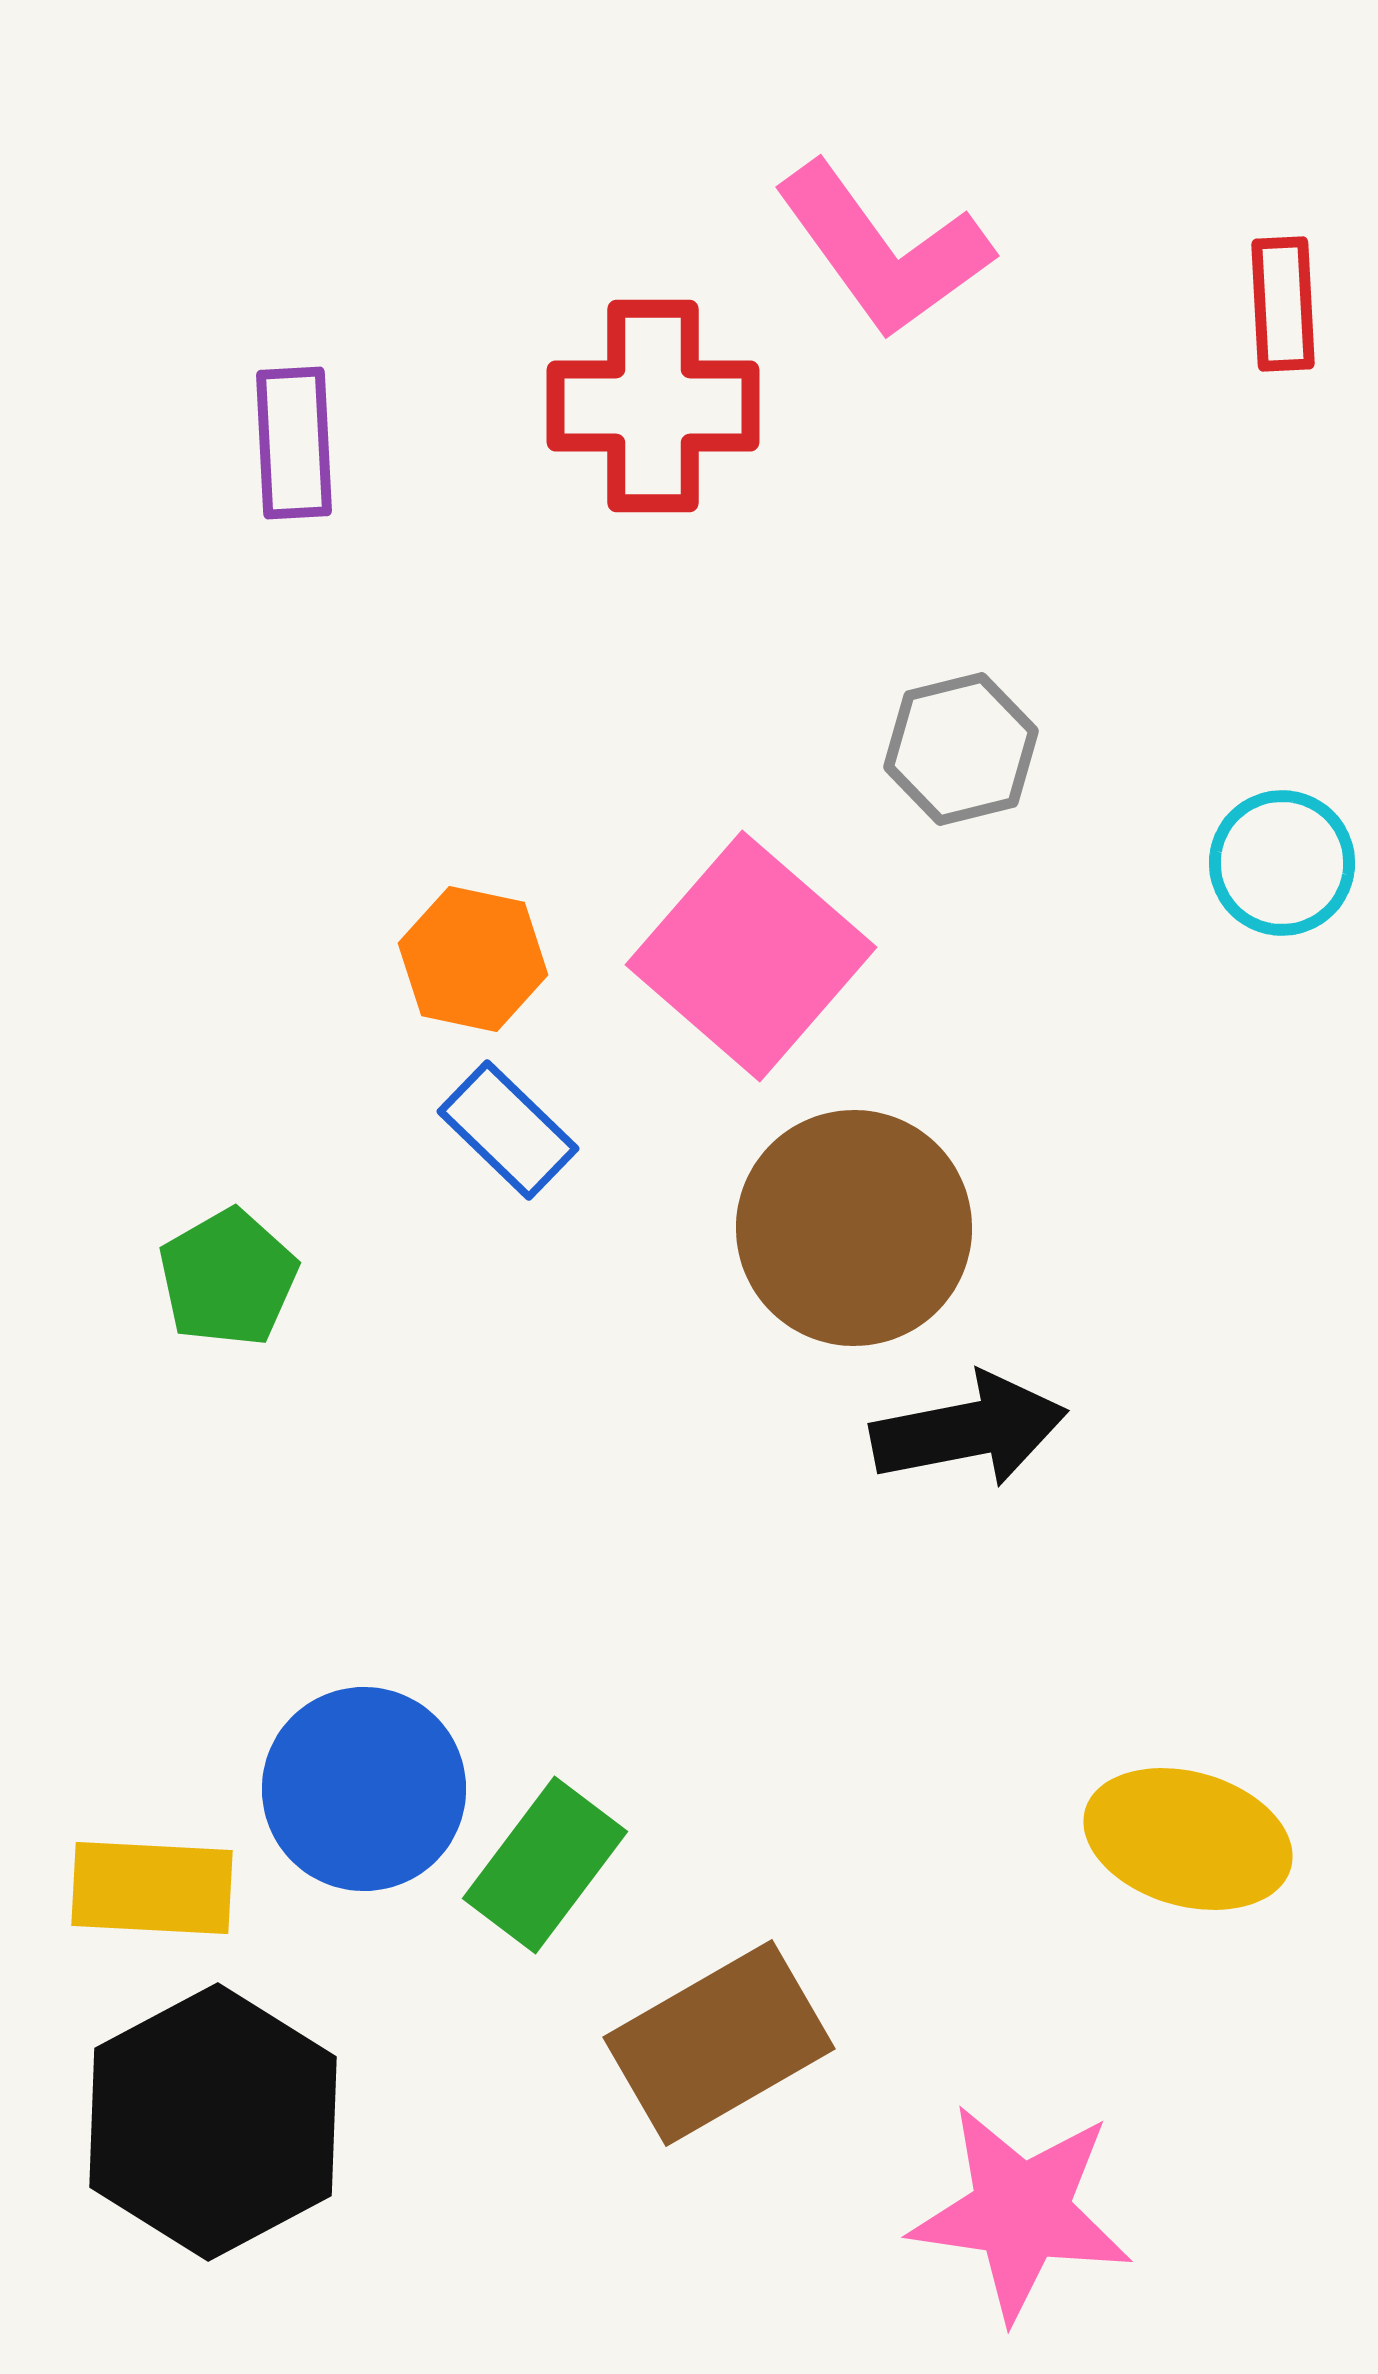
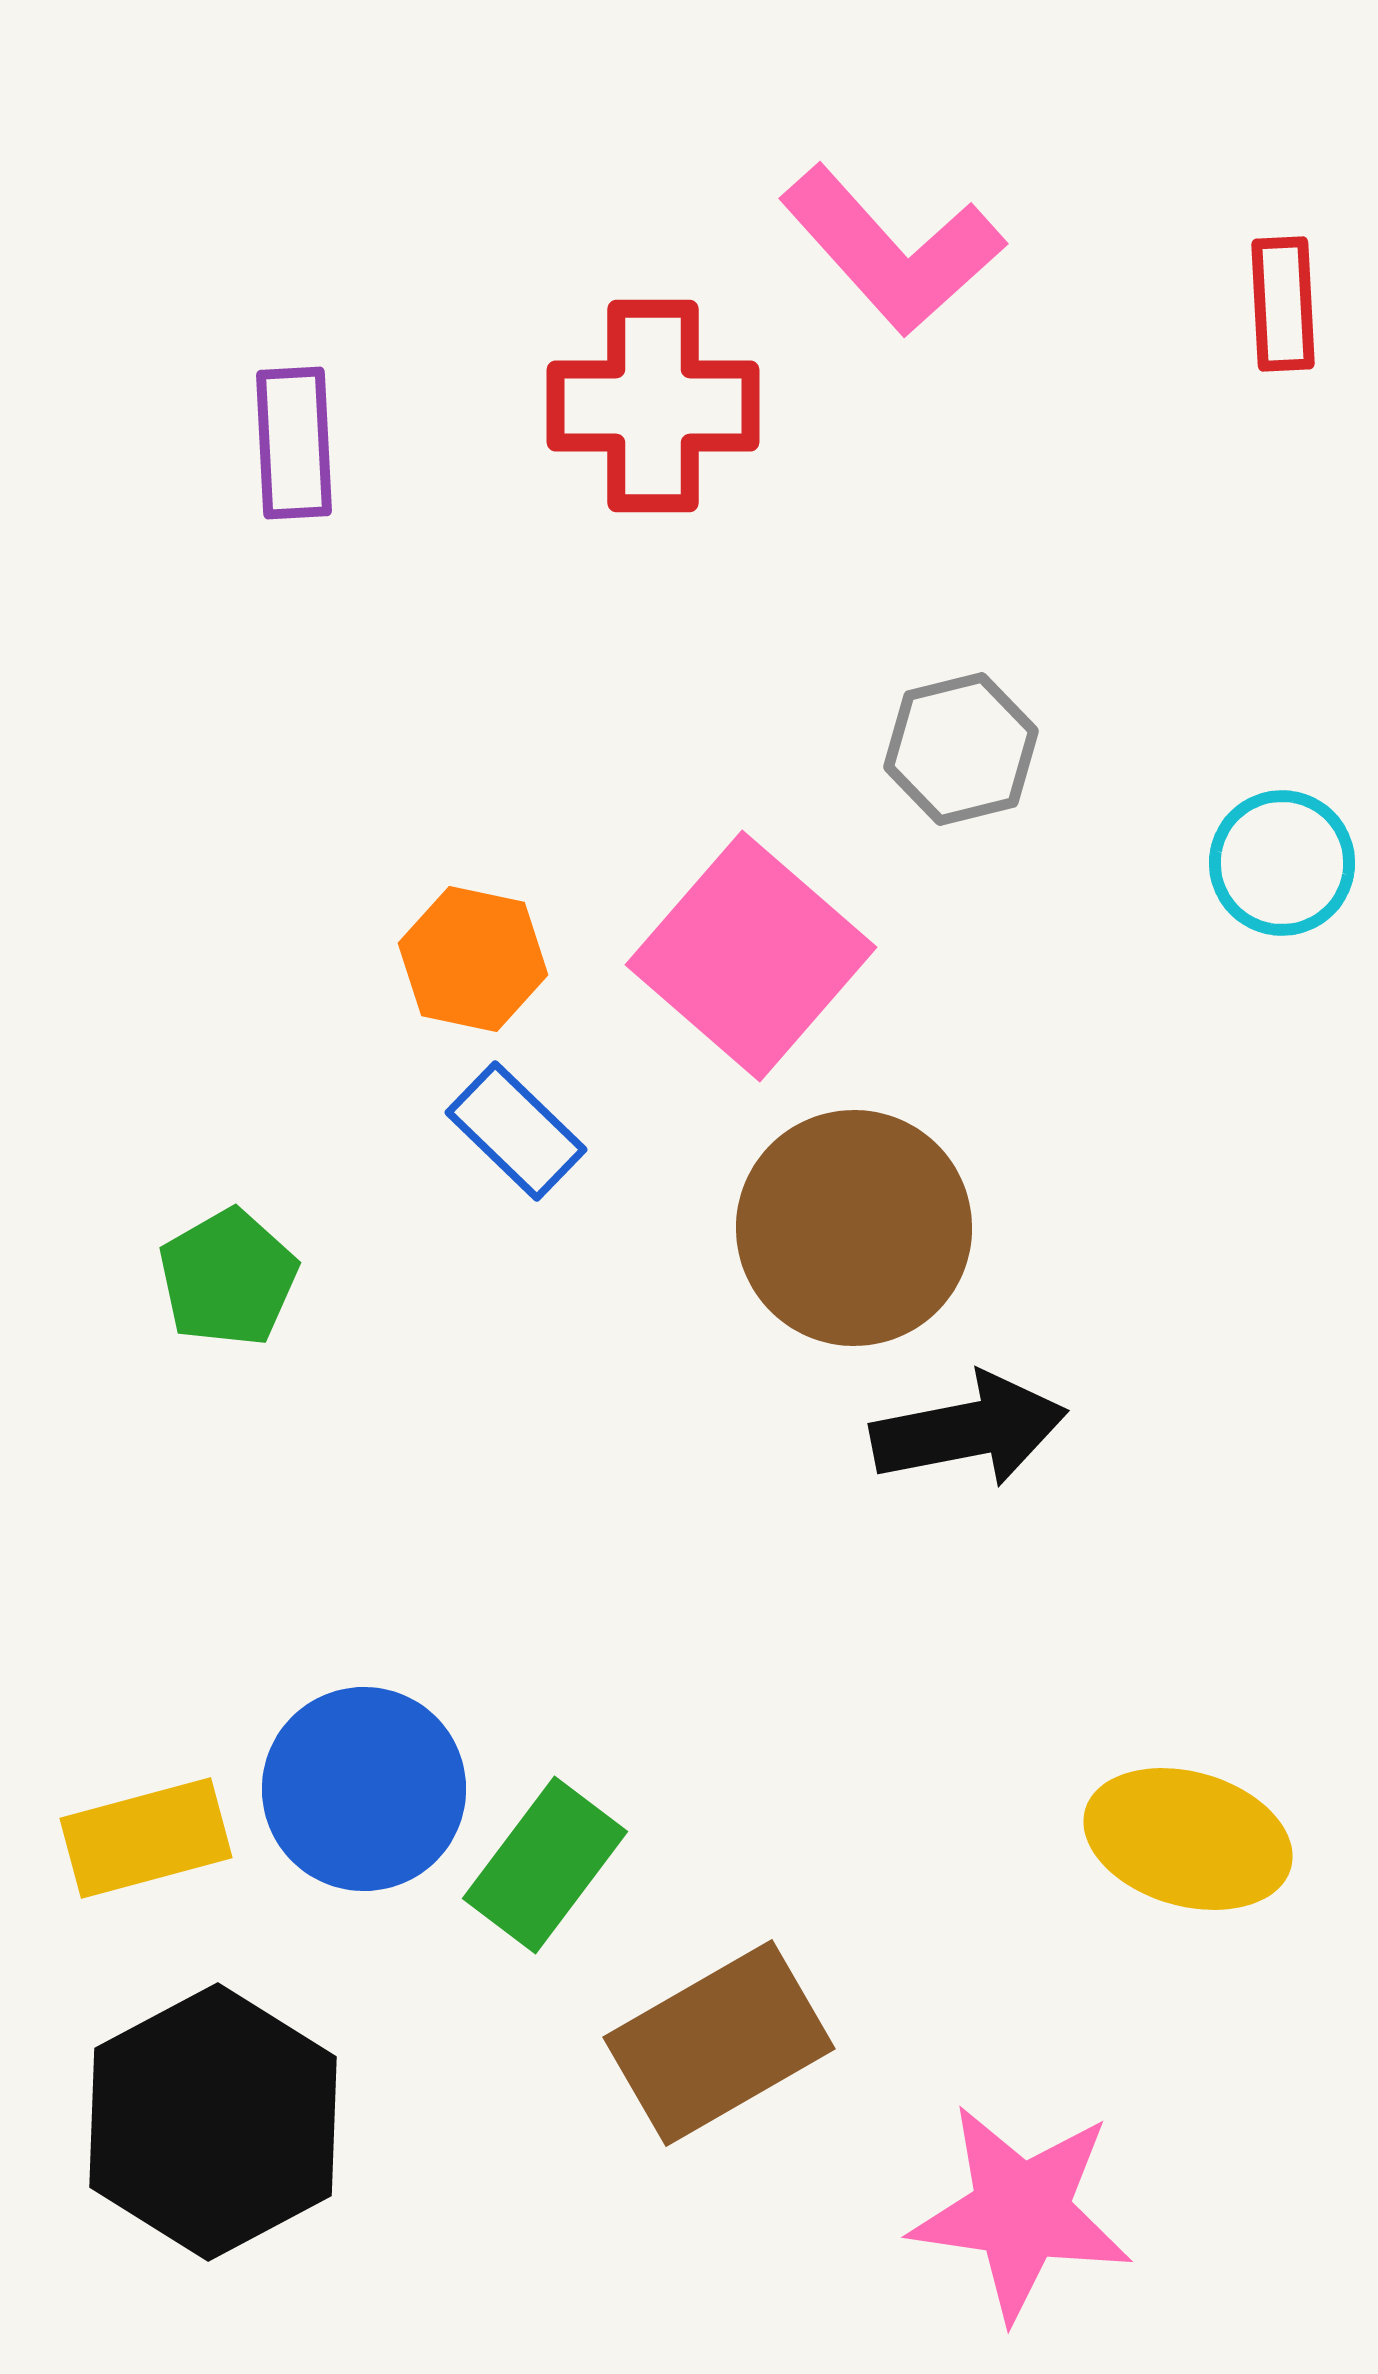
pink L-shape: moved 9 px right; rotated 6 degrees counterclockwise
blue rectangle: moved 8 px right, 1 px down
yellow rectangle: moved 6 px left, 50 px up; rotated 18 degrees counterclockwise
